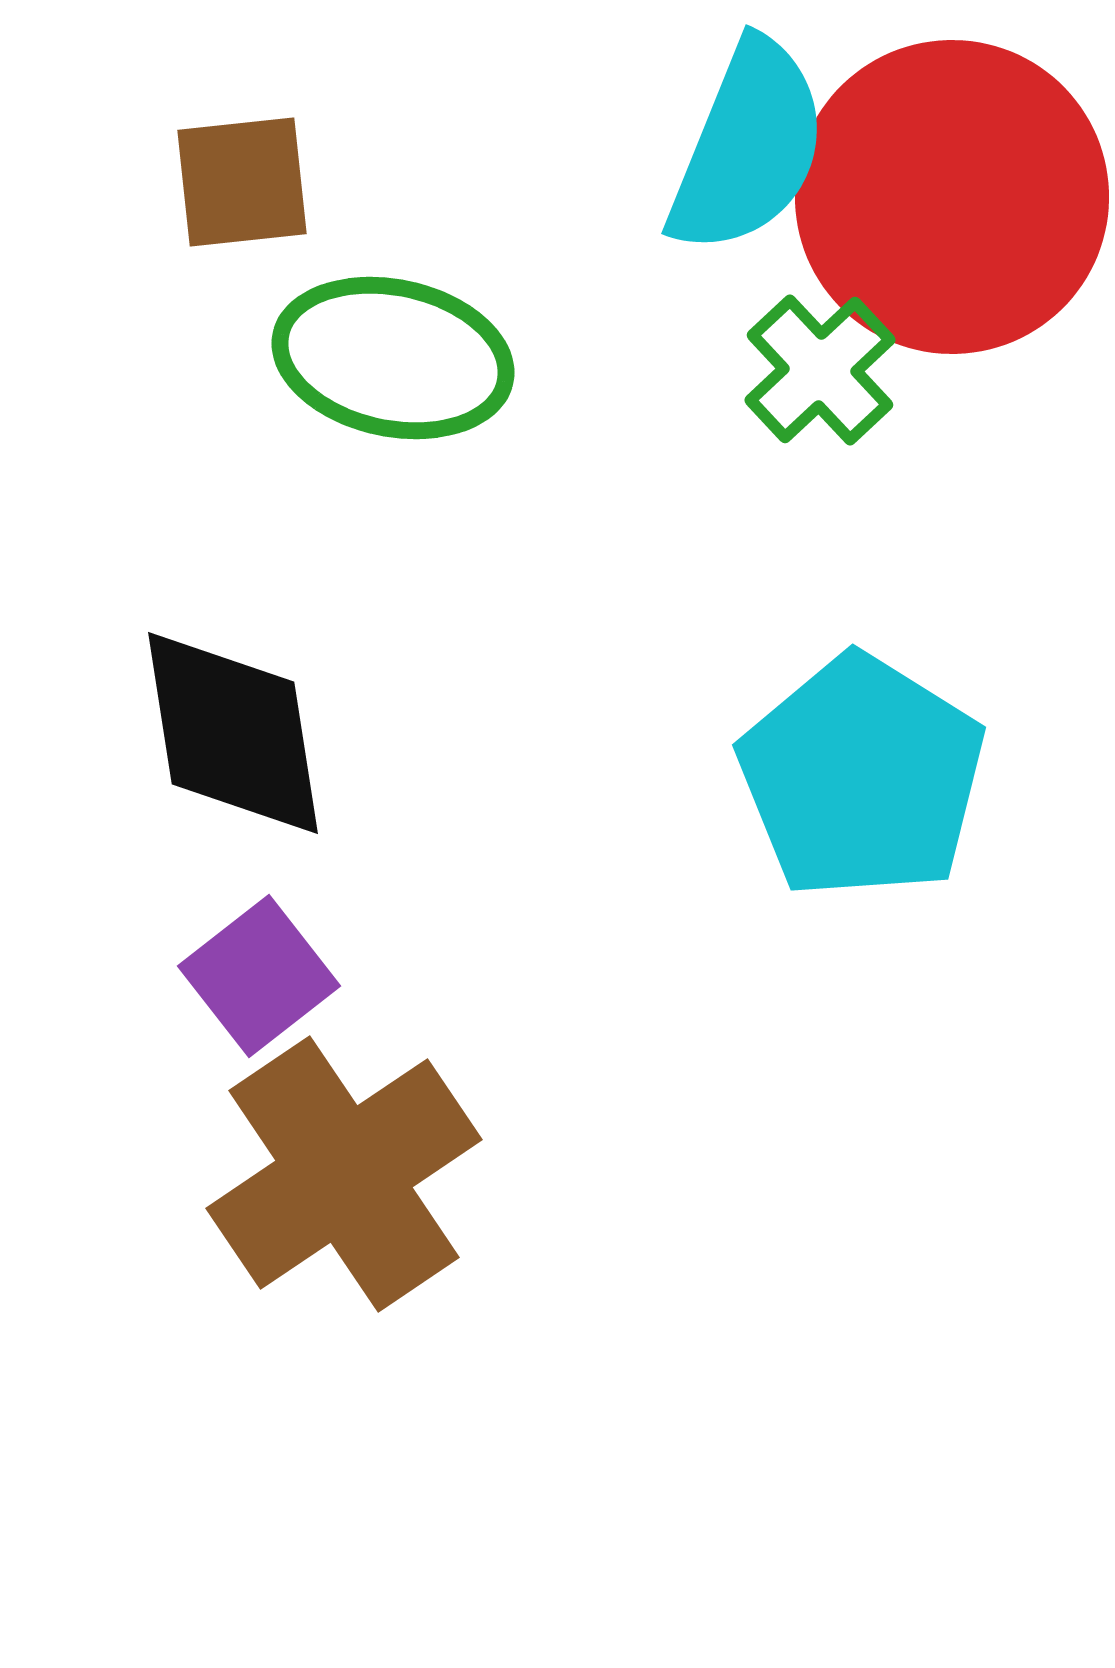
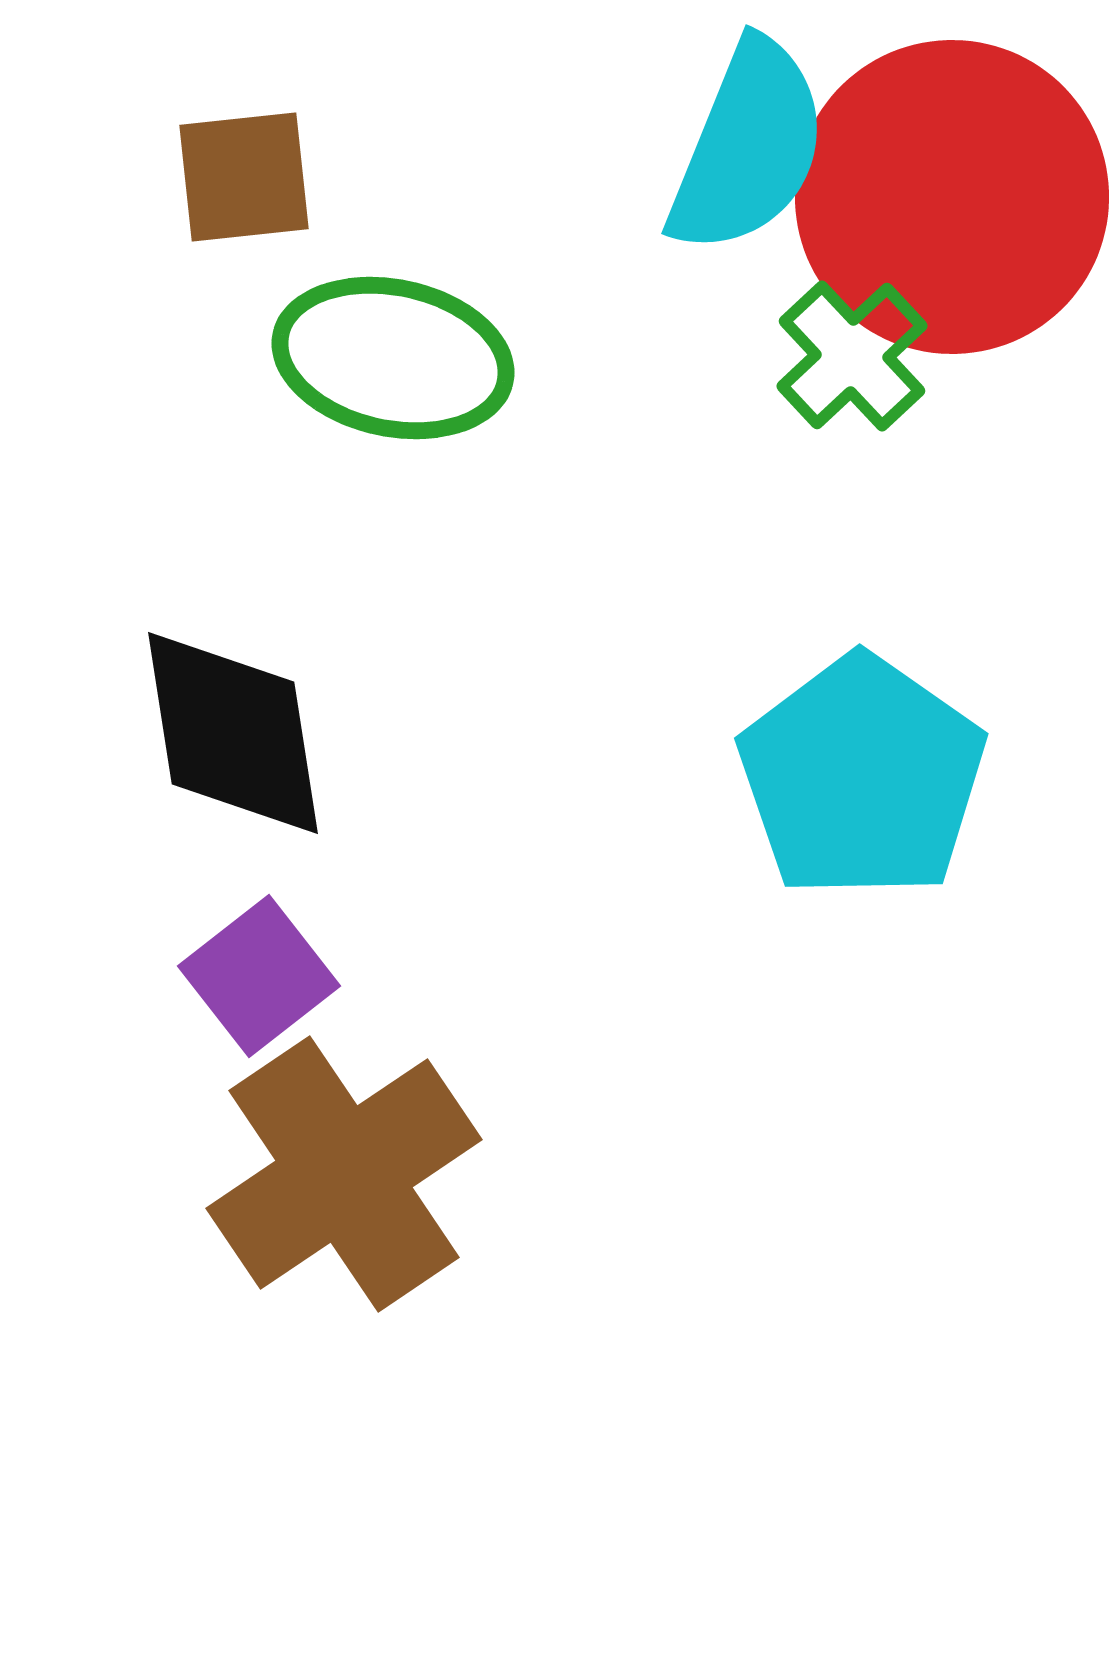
brown square: moved 2 px right, 5 px up
green cross: moved 32 px right, 14 px up
cyan pentagon: rotated 3 degrees clockwise
